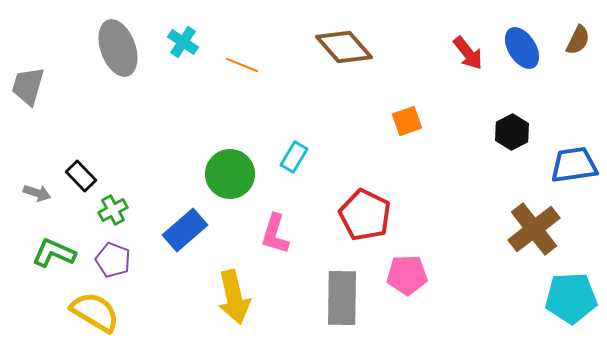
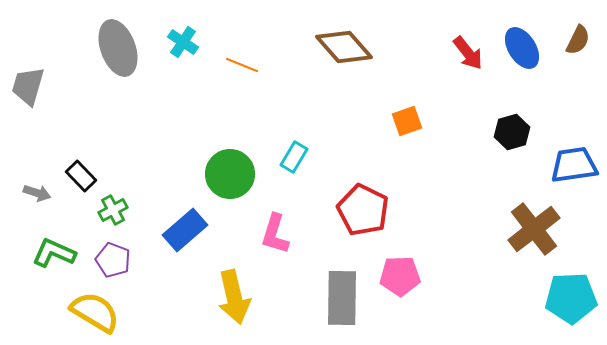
black hexagon: rotated 12 degrees clockwise
red pentagon: moved 2 px left, 5 px up
pink pentagon: moved 7 px left, 1 px down
